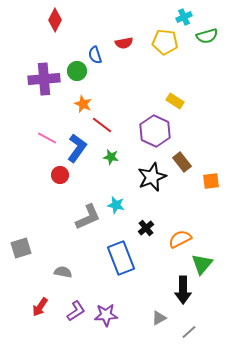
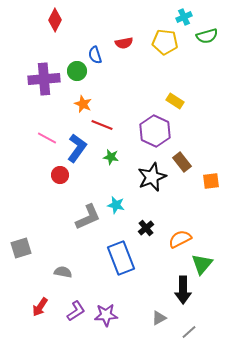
red line: rotated 15 degrees counterclockwise
